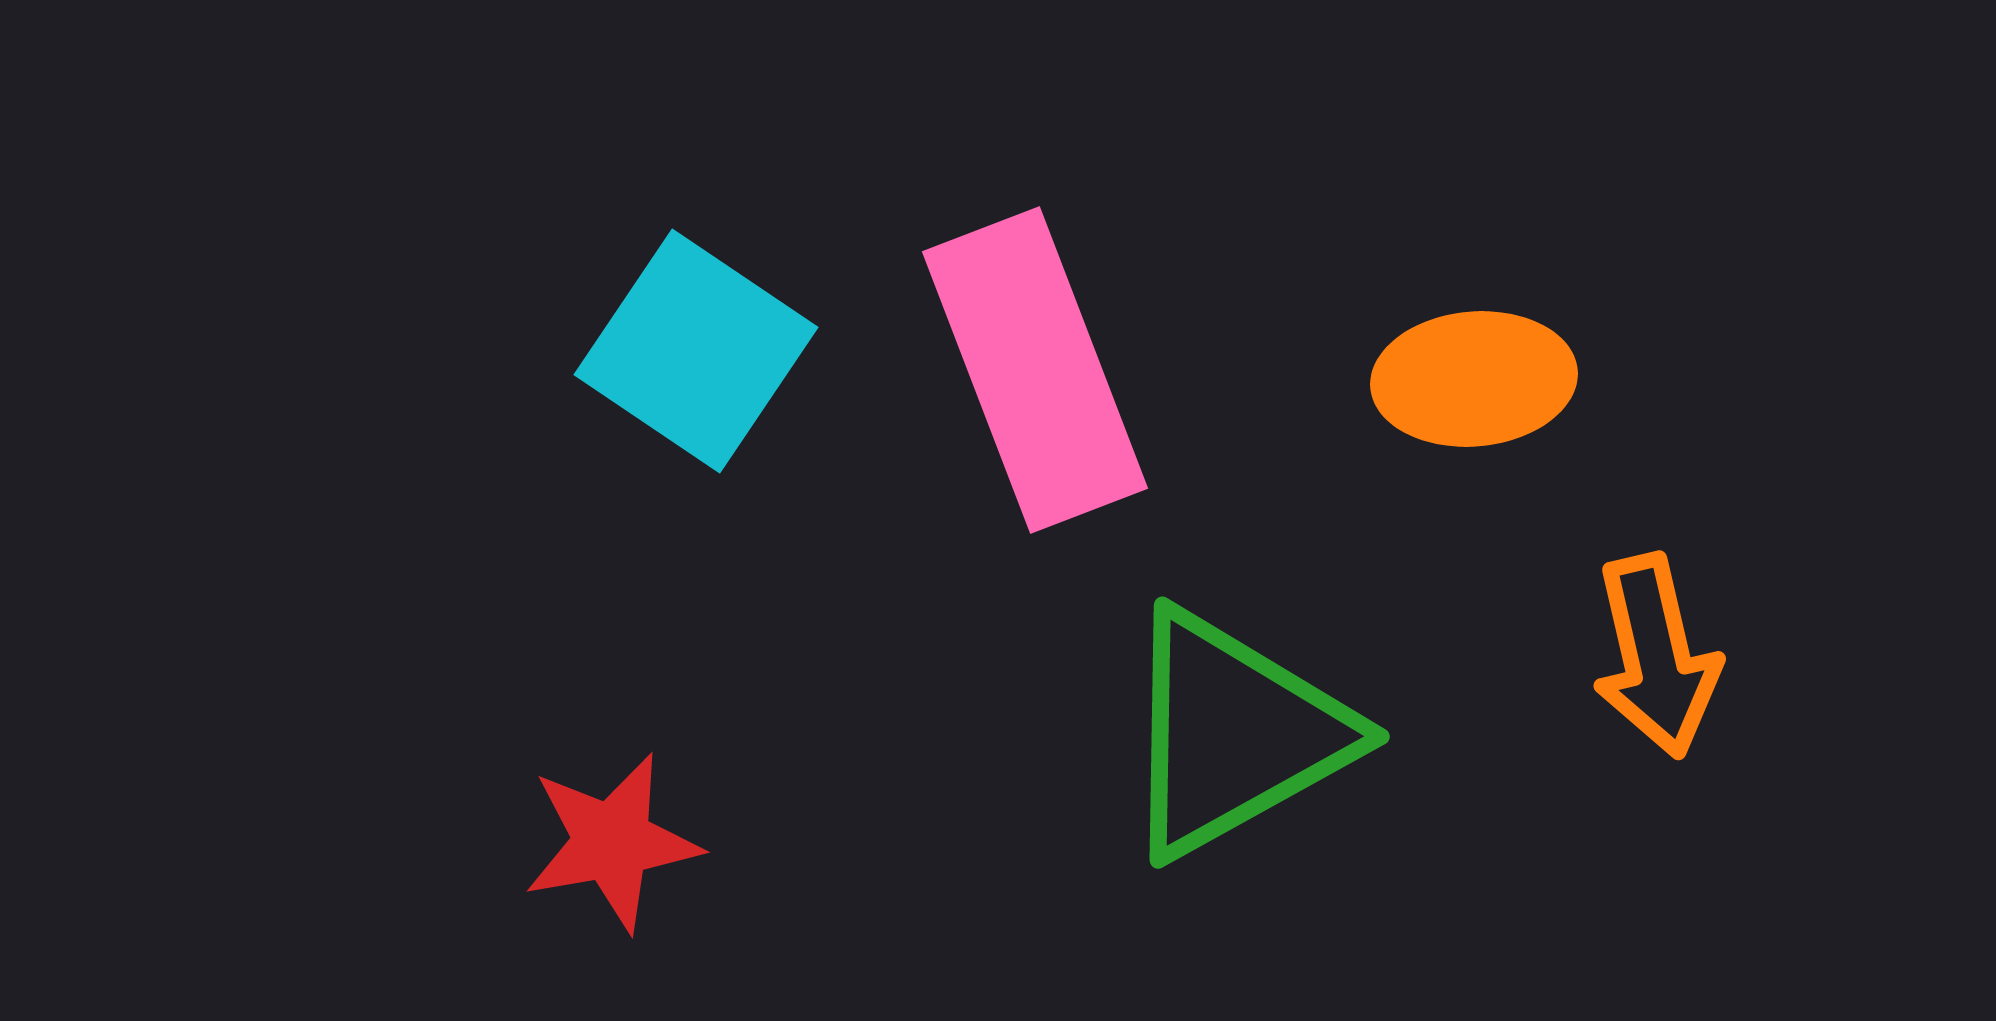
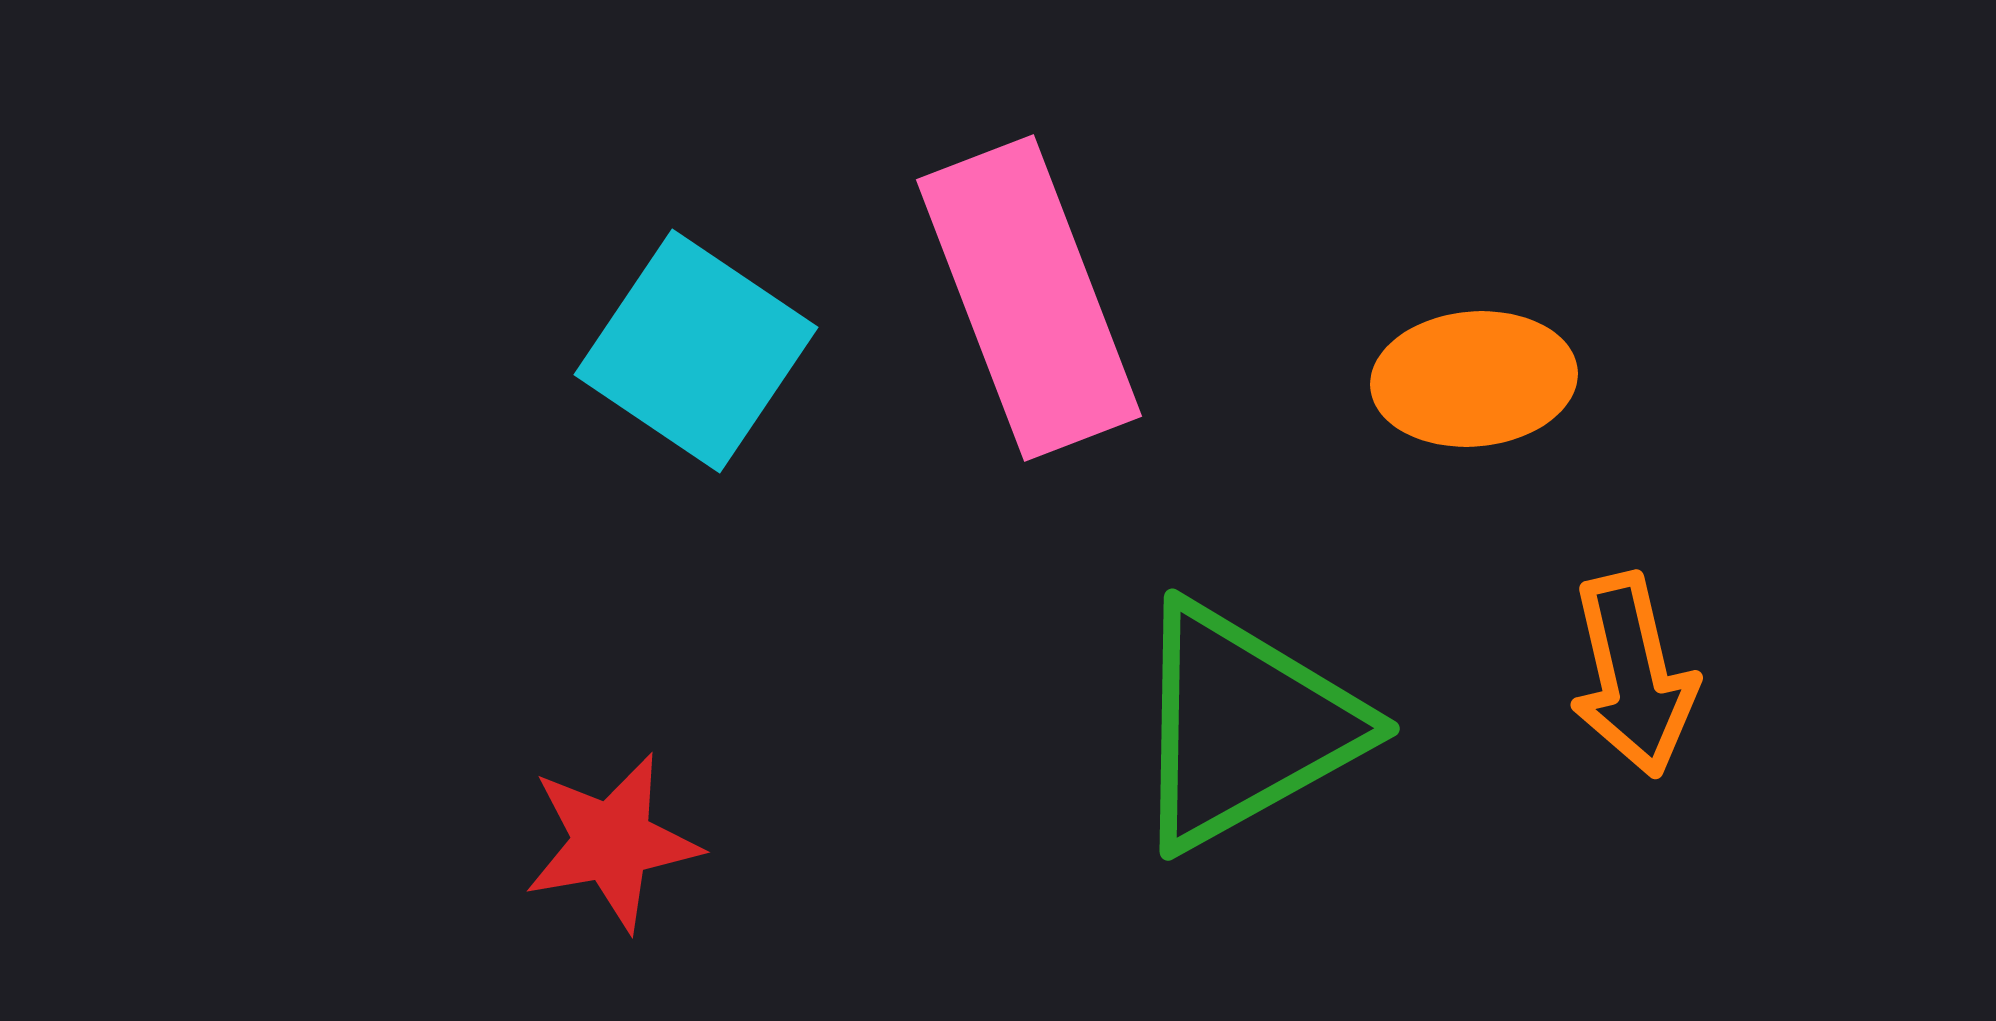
pink rectangle: moved 6 px left, 72 px up
orange arrow: moved 23 px left, 19 px down
green triangle: moved 10 px right, 8 px up
